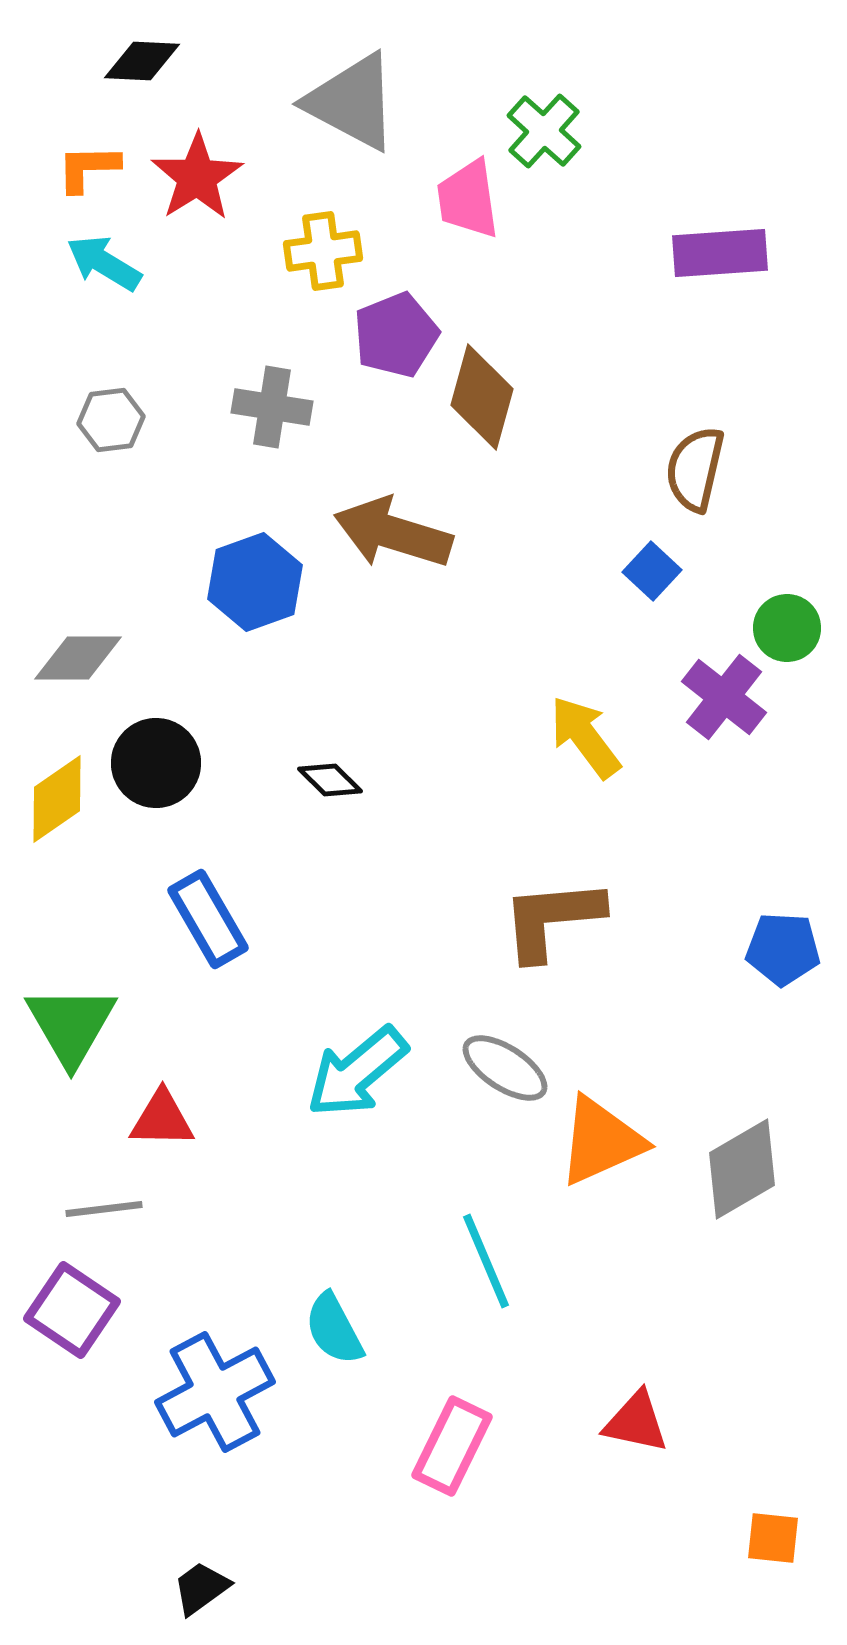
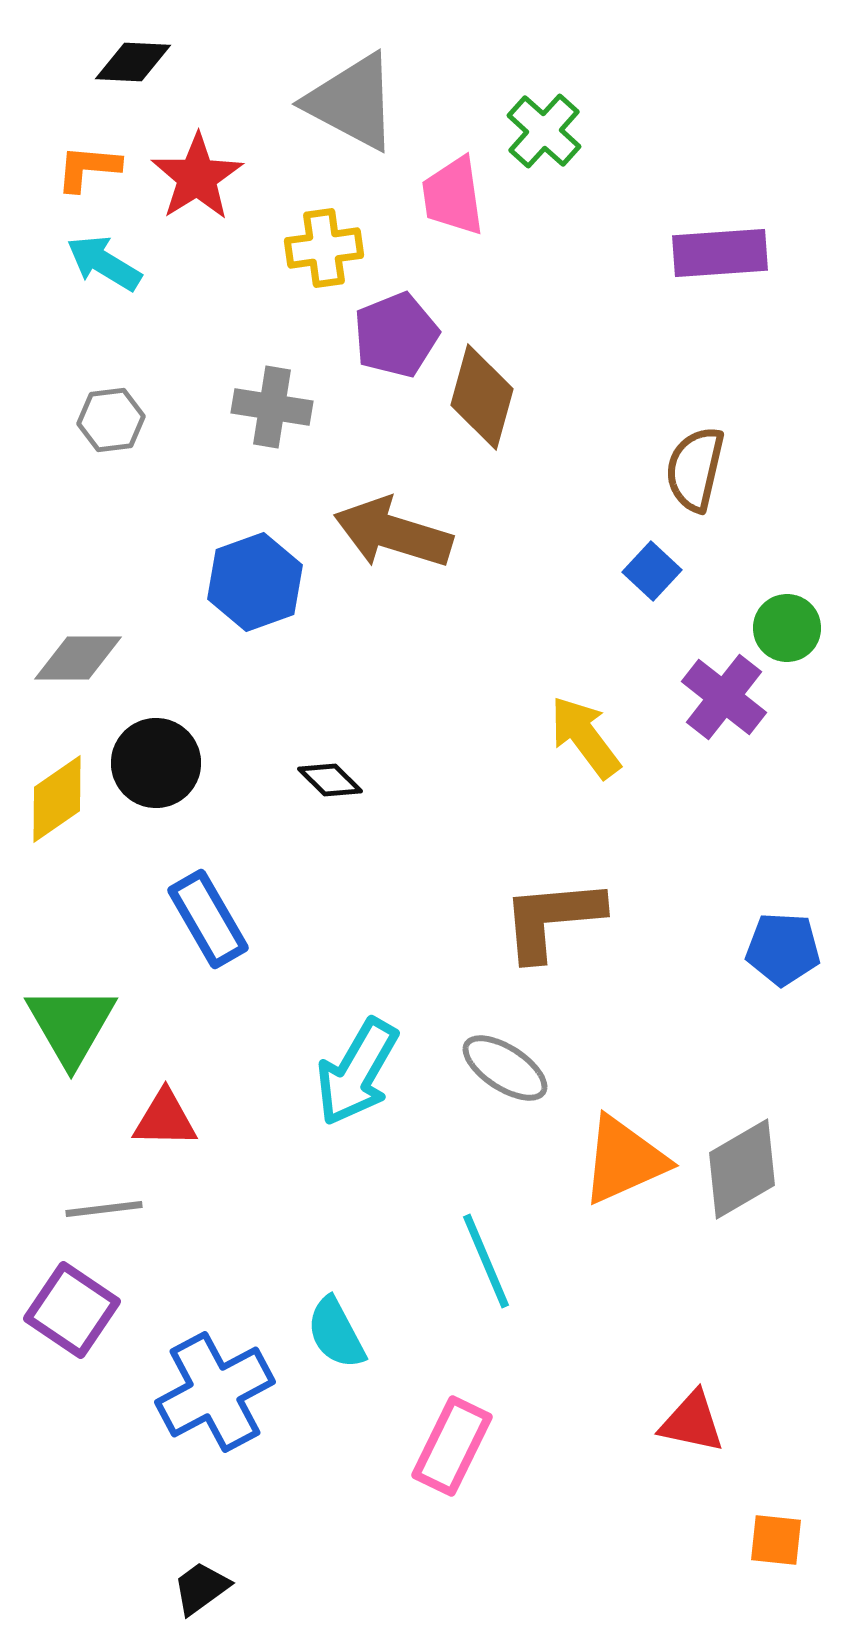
black diamond at (142, 61): moved 9 px left, 1 px down
orange L-shape at (88, 168): rotated 6 degrees clockwise
pink trapezoid at (468, 199): moved 15 px left, 3 px up
yellow cross at (323, 251): moved 1 px right, 3 px up
cyan arrow at (357, 1072): rotated 20 degrees counterclockwise
red triangle at (162, 1119): moved 3 px right
orange triangle at (601, 1141): moved 23 px right, 19 px down
cyan semicircle at (334, 1329): moved 2 px right, 4 px down
red triangle at (636, 1422): moved 56 px right
orange square at (773, 1538): moved 3 px right, 2 px down
